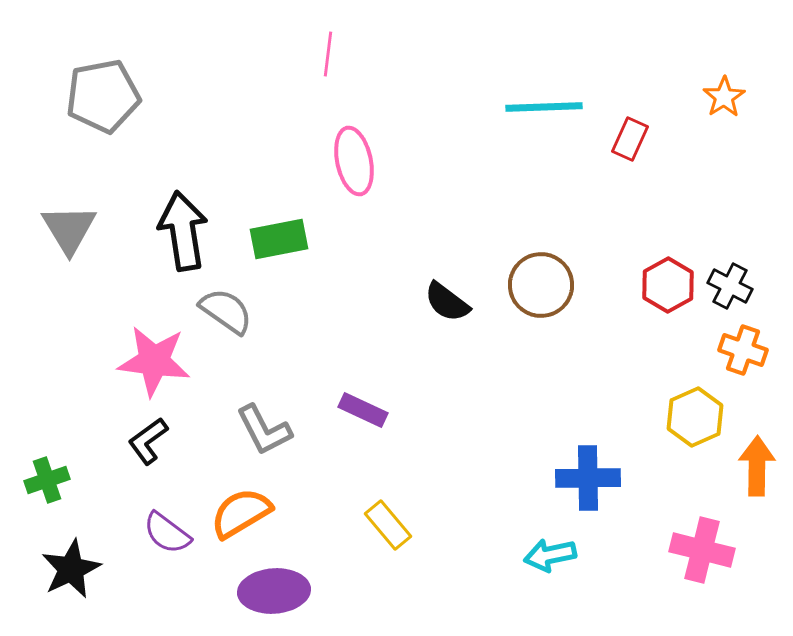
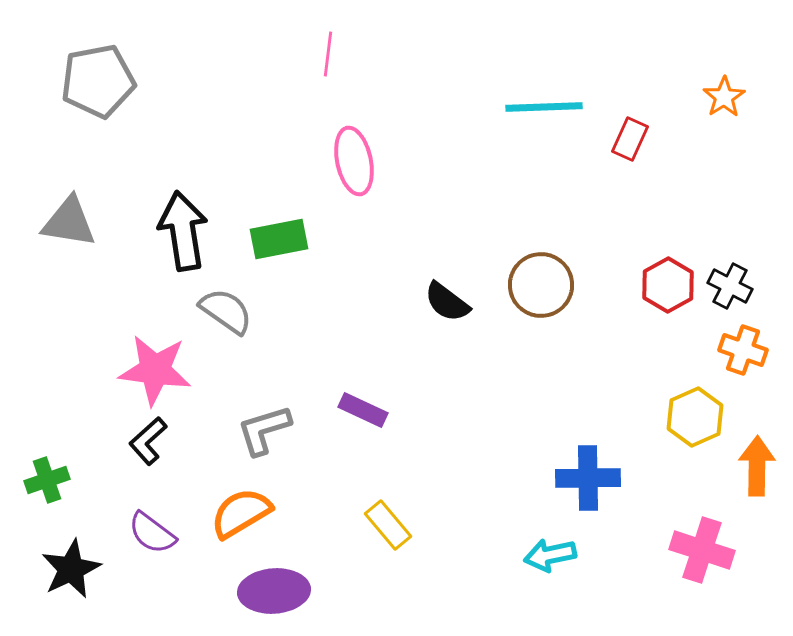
gray pentagon: moved 5 px left, 15 px up
gray triangle: moved 7 px up; rotated 50 degrees counterclockwise
pink star: moved 1 px right, 9 px down
gray L-shape: rotated 100 degrees clockwise
black L-shape: rotated 6 degrees counterclockwise
purple semicircle: moved 15 px left
pink cross: rotated 4 degrees clockwise
